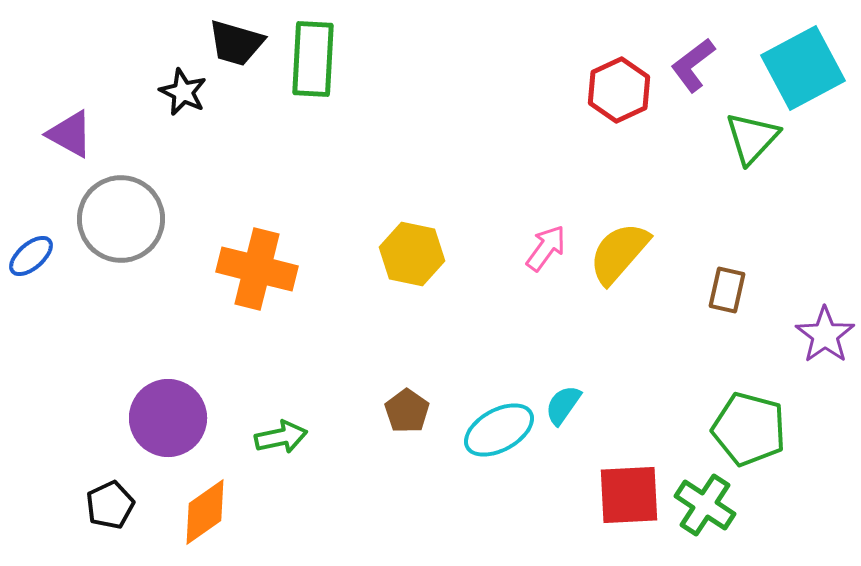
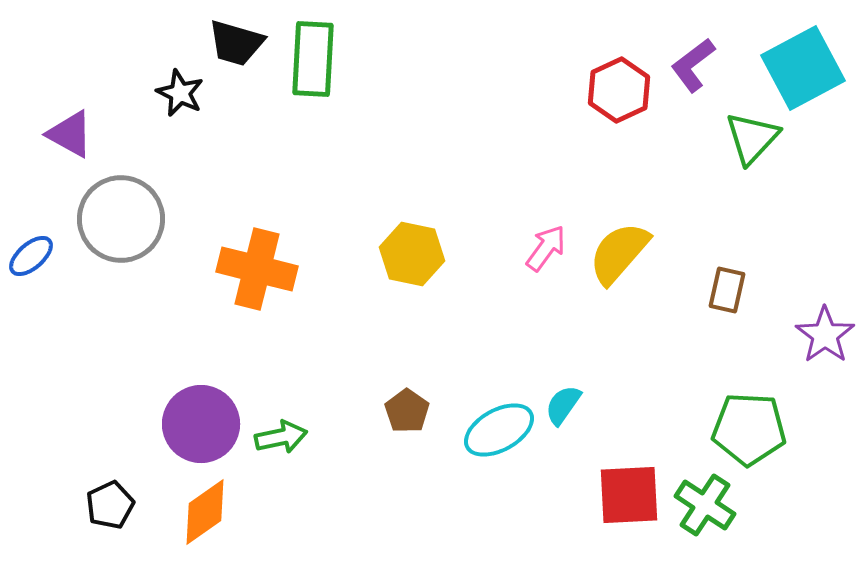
black star: moved 3 px left, 1 px down
purple circle: moved 33 px right, 6 px down
green pentagon: rotated 12 degrees counterclockwise
